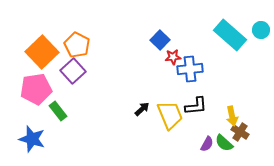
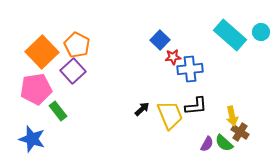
cyan circle: moved 2 px down
